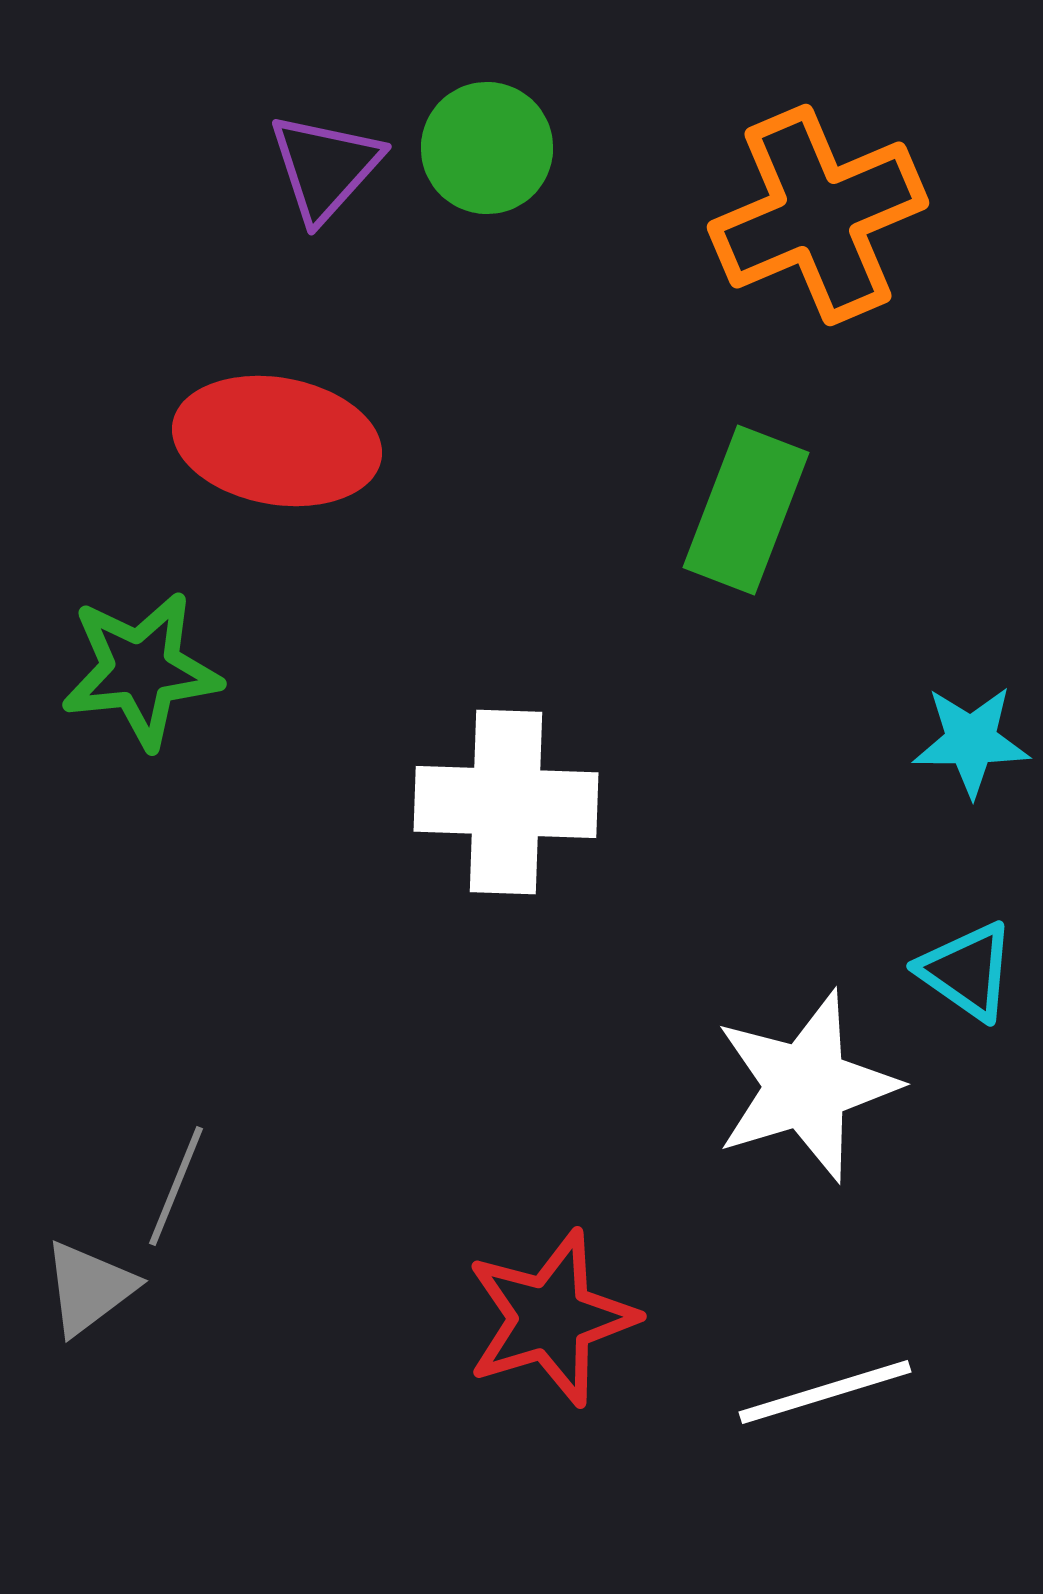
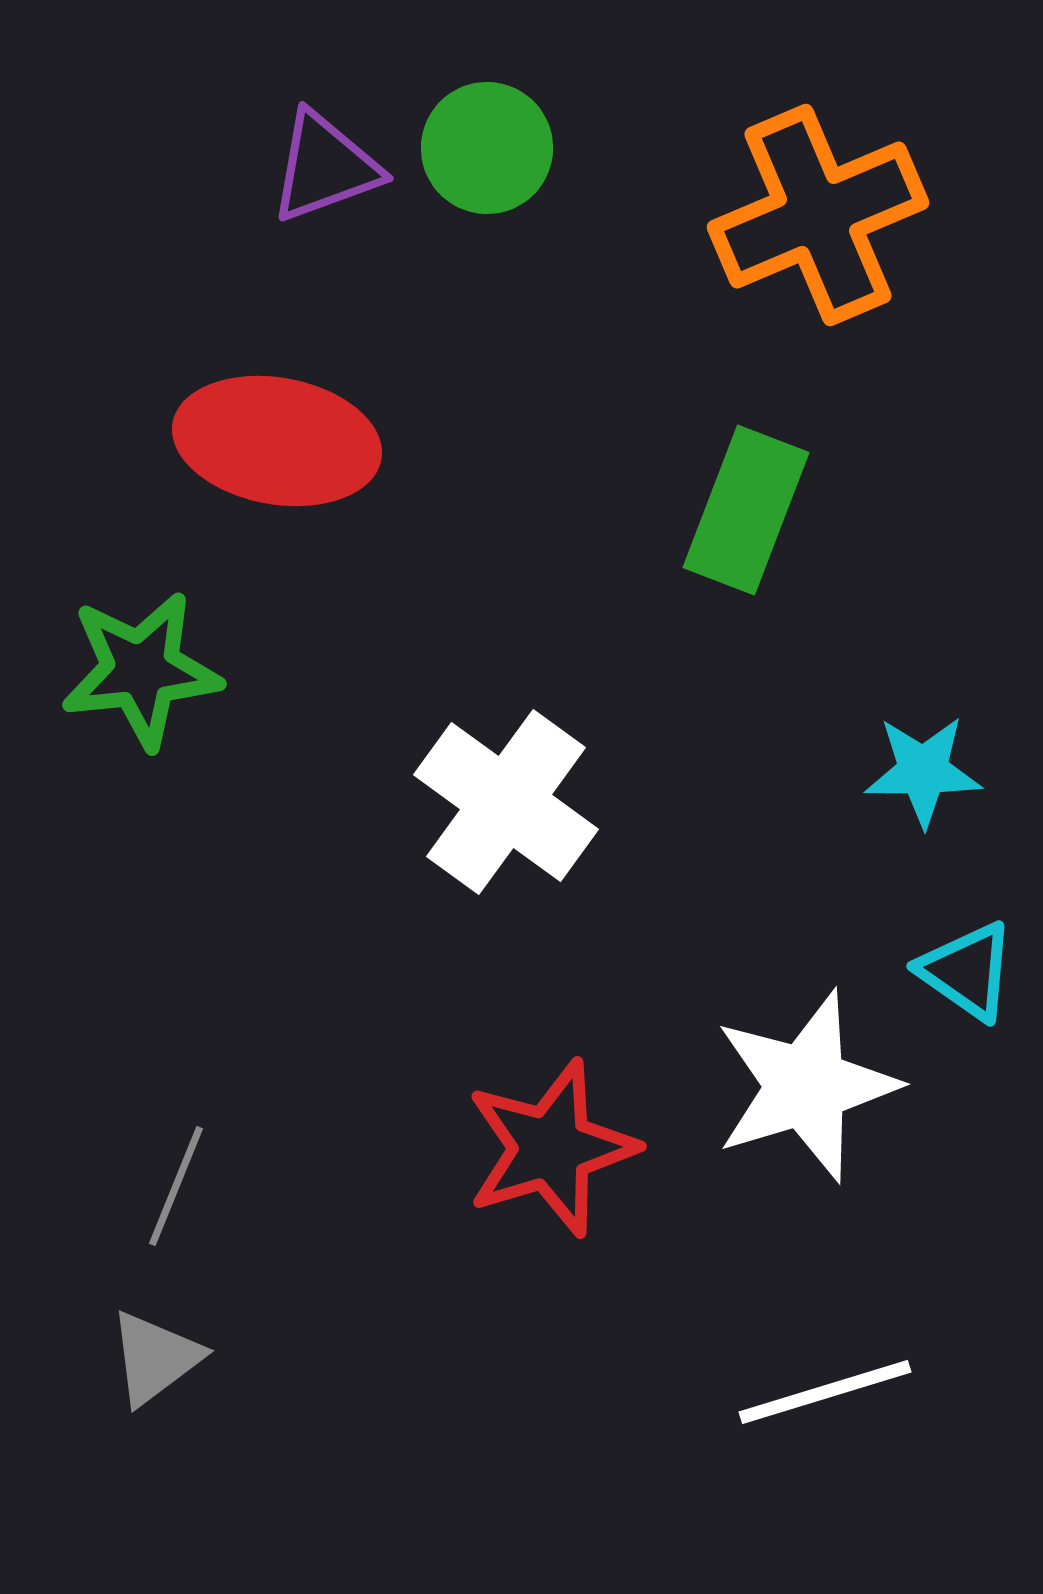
purple triangle: rotated 28 degrees clockwise
cyan star: moved 48 px left, 30 px down
white cross: rotated 34 degrees clockwise
gray triangle: moved 66 px right, 70 px down
red star: moved 170 px up
